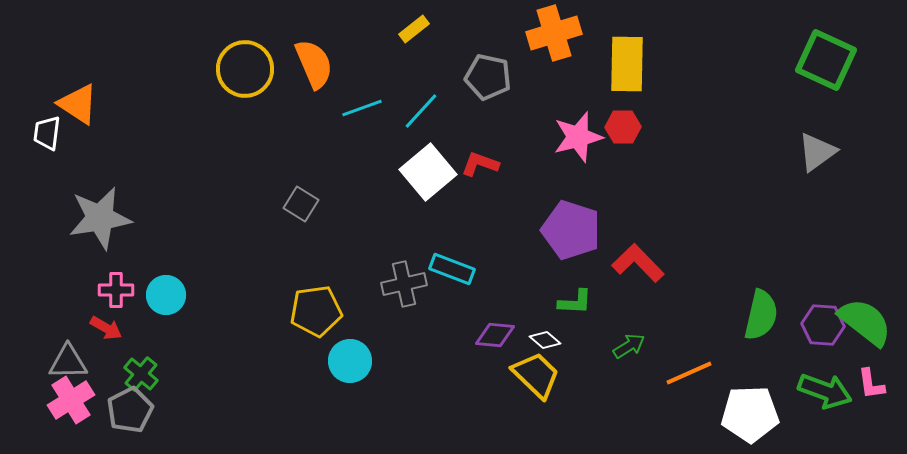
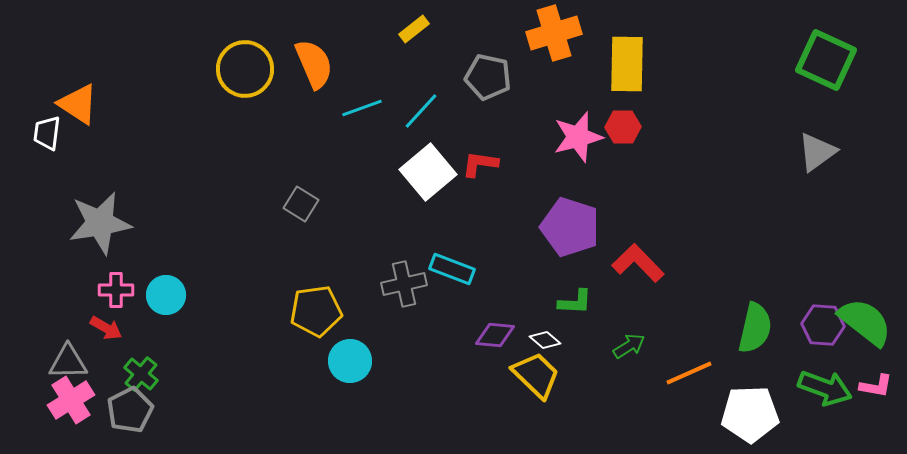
red L-shape at (480, 164): rotated 12 degrees counterclockwise
gray star at (100, 218): moved 5 px down
purple pentagon at (571, 230): moved 1 px left, 3 px up
green semicircle at (761, 315): moved 6 px left, 13 px down
pink L-shape at (871, 384): moved 5 px right, 2 px down; rotated 72 degrees counterclockwise
green arrow at (825, 391): moved 3 px up
